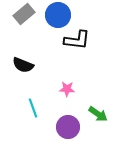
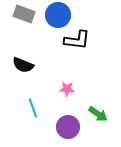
gray rectangle: rotated 60 degrees clockwise
